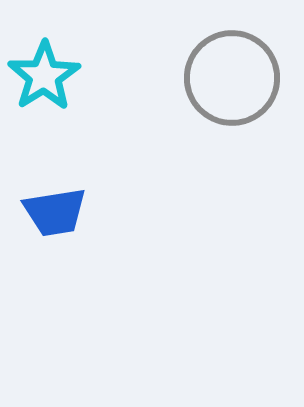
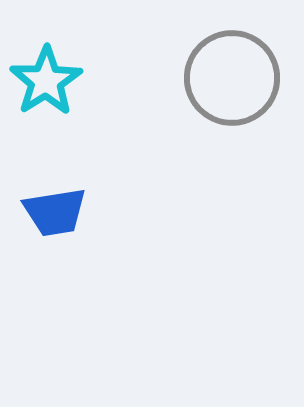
cyan star: moved 2 px right, 5 px down
